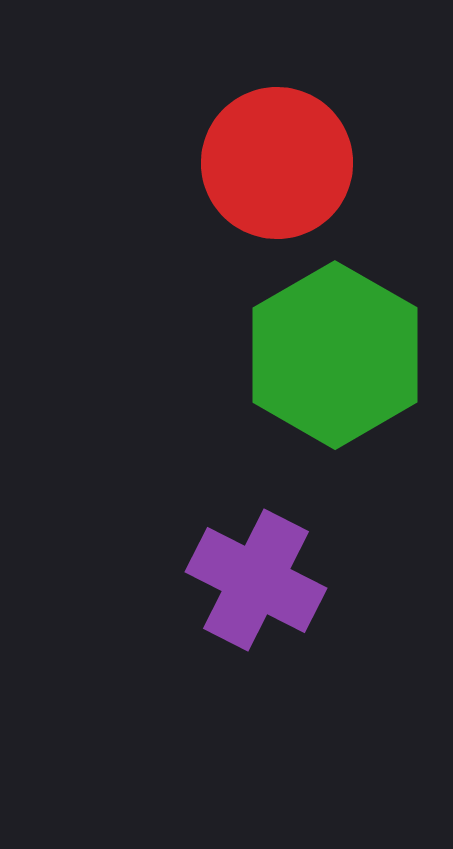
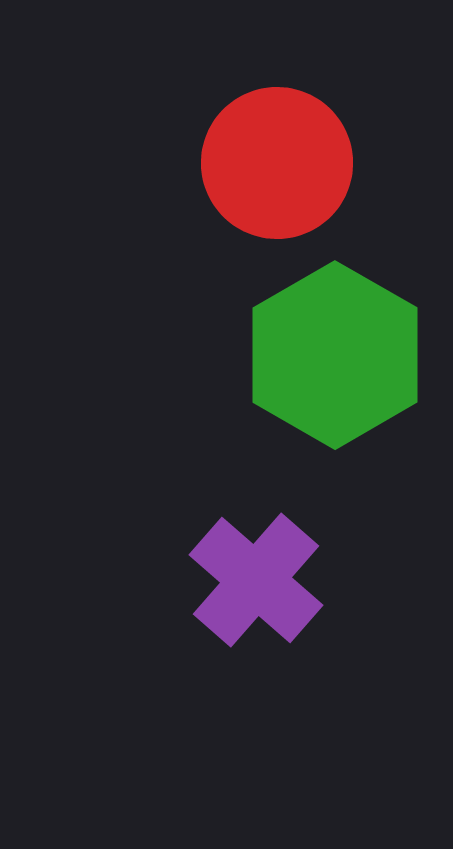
purple cross: rotated 14 degrees clockwise
